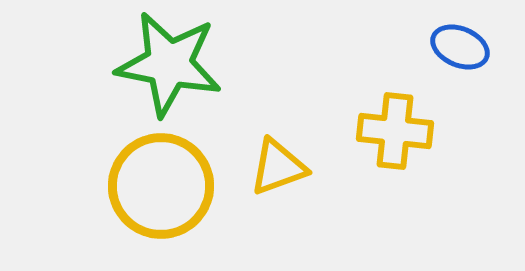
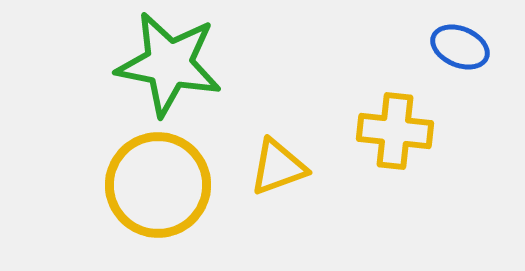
yellow circle: moved 3 px left, 1 px up
